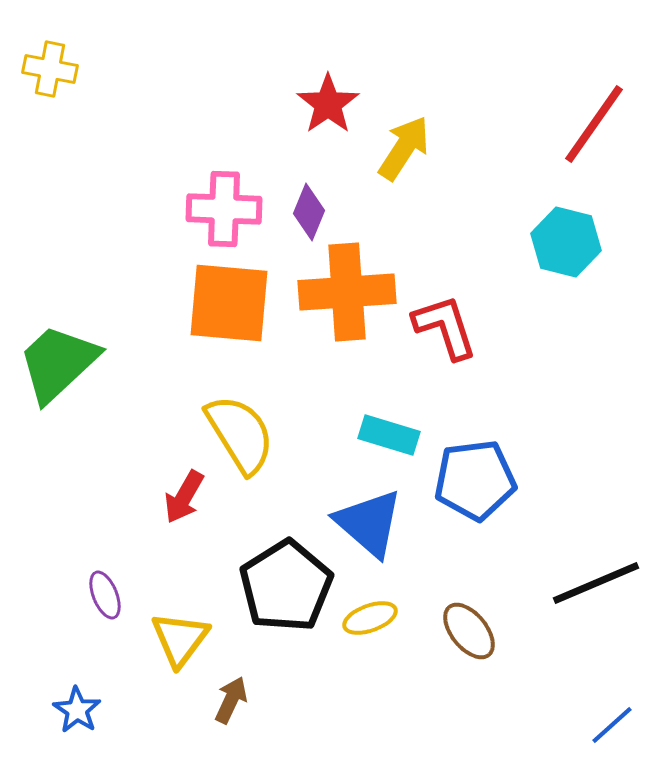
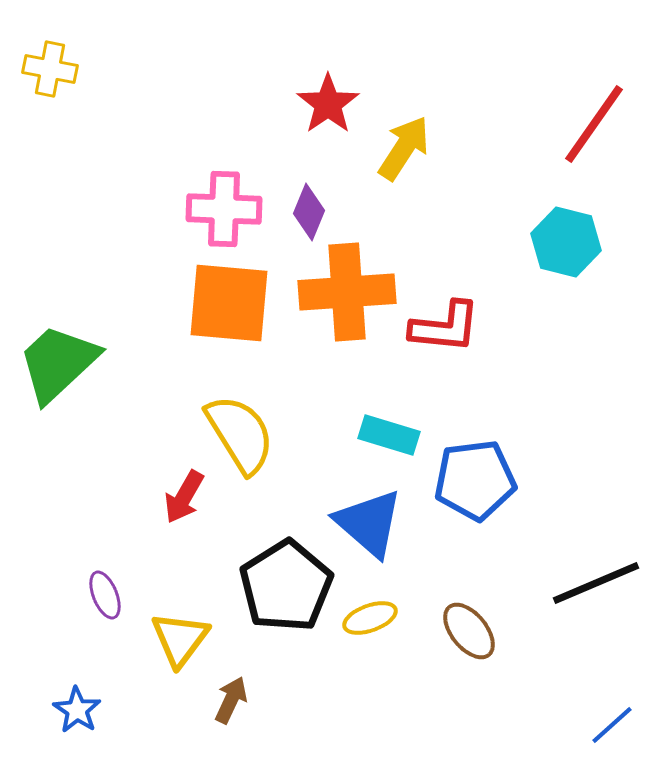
red L-shape: rotated 114 degrees clockwise
